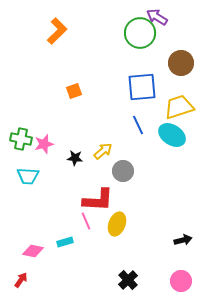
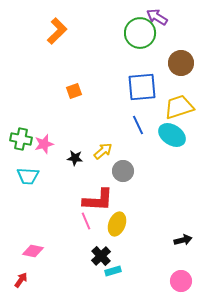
cyan rectangle: moved 48 px right, 29 px down
black cross: moved 27 px left, 24 px up
